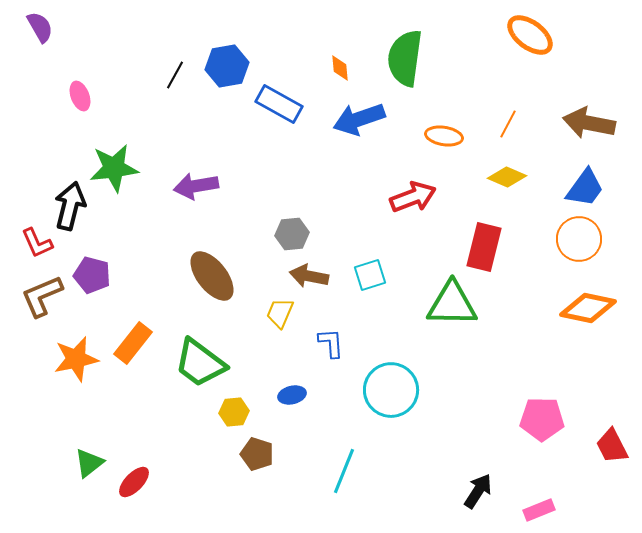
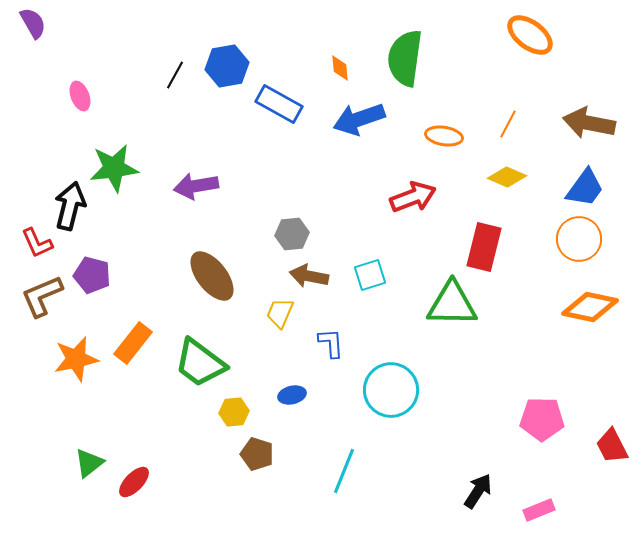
purple semicircle at (40, 27): moved 7 px left, 4 px up
orange diamond at (588, 308): moved 2 px right, 1 px up
